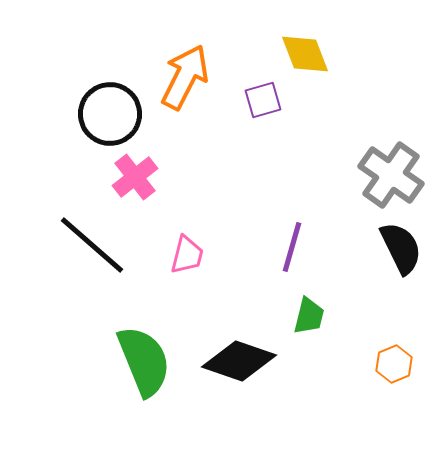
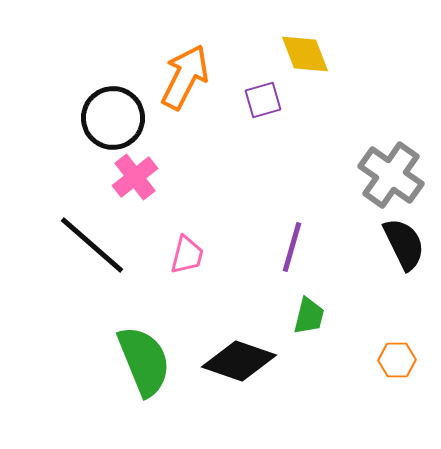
black circle: moved 3 px right, 4 px down
black semicircle: moved 3 px right, 4 px up
orange hexagon: moved 3 px right, 4 px up; rotated 21 degrees clockwise
